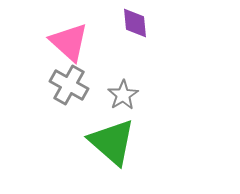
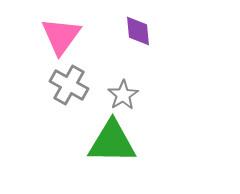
purple diamond: moved 3 px right, 8 px down
pink triangle: moved 8 px left, 6 px up; rotated 24 degrees clockwise
green triangle: rotated 40 degrees counterclockwise
